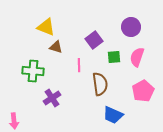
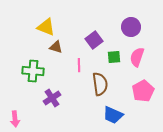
pink arrow: moved 1 px right, 2 px up
